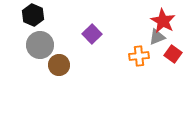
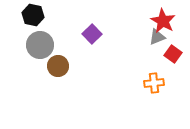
black hexagon: rotated 10 degrees counterclockwise
orange cross: moved 15 px right, 27 px down
brown circle: moved 1 px left, 1 px down
